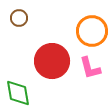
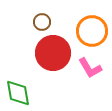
brown circle: moved 23 px right, 4 px down
red circle: moved 1 px right, 8 px up
pink L-shape: rotated 15 degrees counterclockwise
